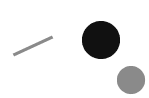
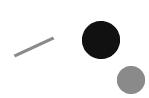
gray line: moved 1 px right, 1 px down
